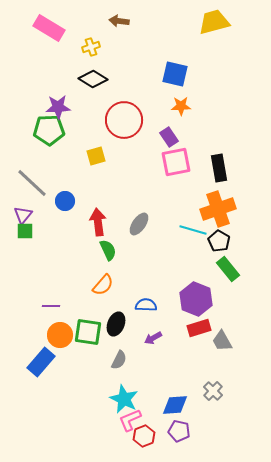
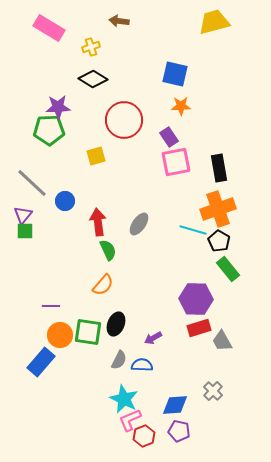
purple hexagon at (196, 299): rotated 20 degrees counterclockwise
blue semicircle at (146, 305): moved 4 px left, 60 px down
